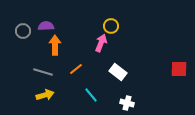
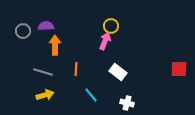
pink arrow: moved 4 px right, 2 px up
orange line: rotated 48 degrees counterclockwise
